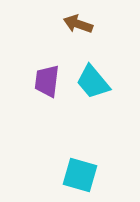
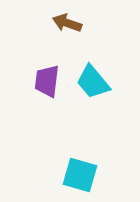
brown arrow: moved 11 px left, 1 px up
